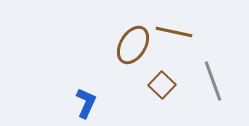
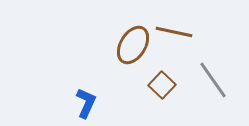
gray line: moved 1 px up; rotated 15 degrees counterclockwise
